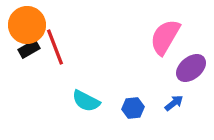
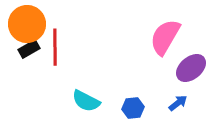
orange circle: moved 1 px up
red line: rotated 21 degrees clockwise
blue arrow: moved 4 px right
